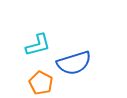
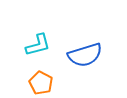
blue semicircle: moved 11 px right, 8 px up
